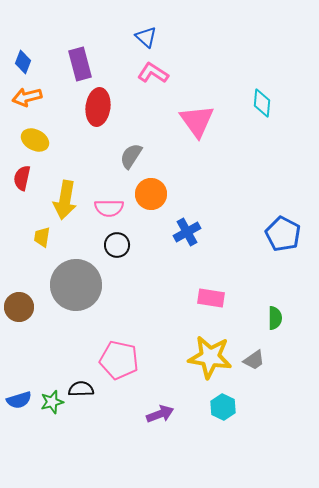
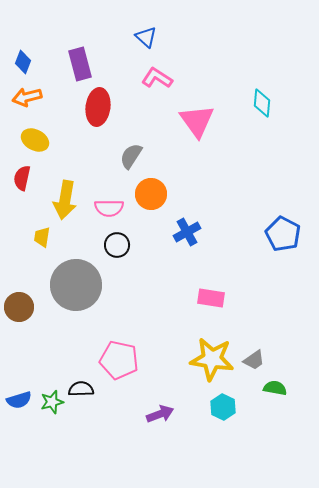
pink L-shape: moved 4 px right, 5 px down
green semicircle: moved 70 px down; rotated 80 degrees counterclockwise
yellow star: moved 2 px right, 2 px down
